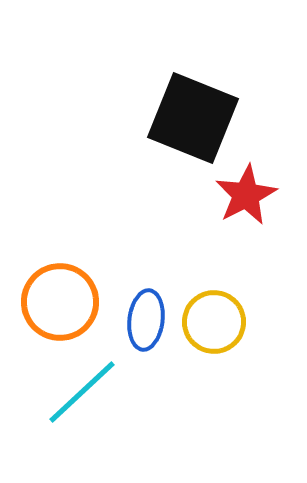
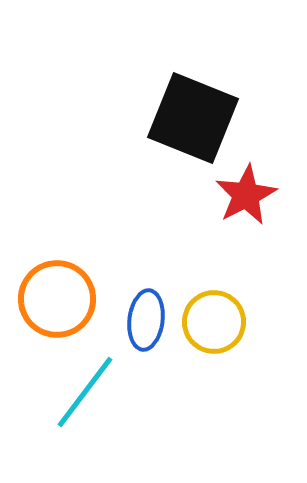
orange circle: moved 3 px left, 3 px up
cyan line: moved 3 px right; rotated 10 degrees counterclockwise
